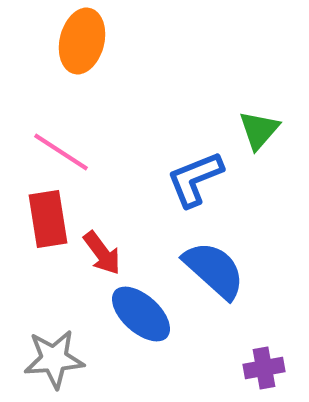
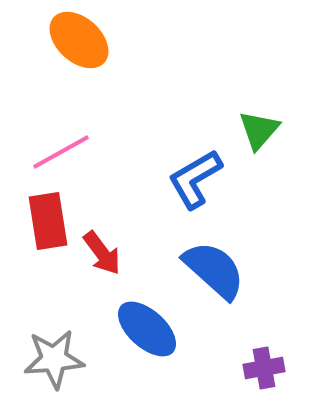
orange ellipse: moved 3 px left, 1 px up; rotated 62 degrees counterclockwise
pink line: rotated 62 degrees counterclockwise
blue L-shape: rotated 8 degrees counterclockwise
red rectangle: moved 2 px down
blue ellipse: moved 6 px right, 15 px down
